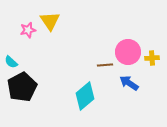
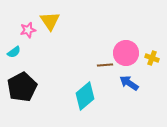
pink circle: moved 2 px left, 1 px down
yellow cross: rotated 24 degrees clockwise
cyan semicircle: moved 3 px right, 10 px up; rotated 80 degrees counterclockwise
